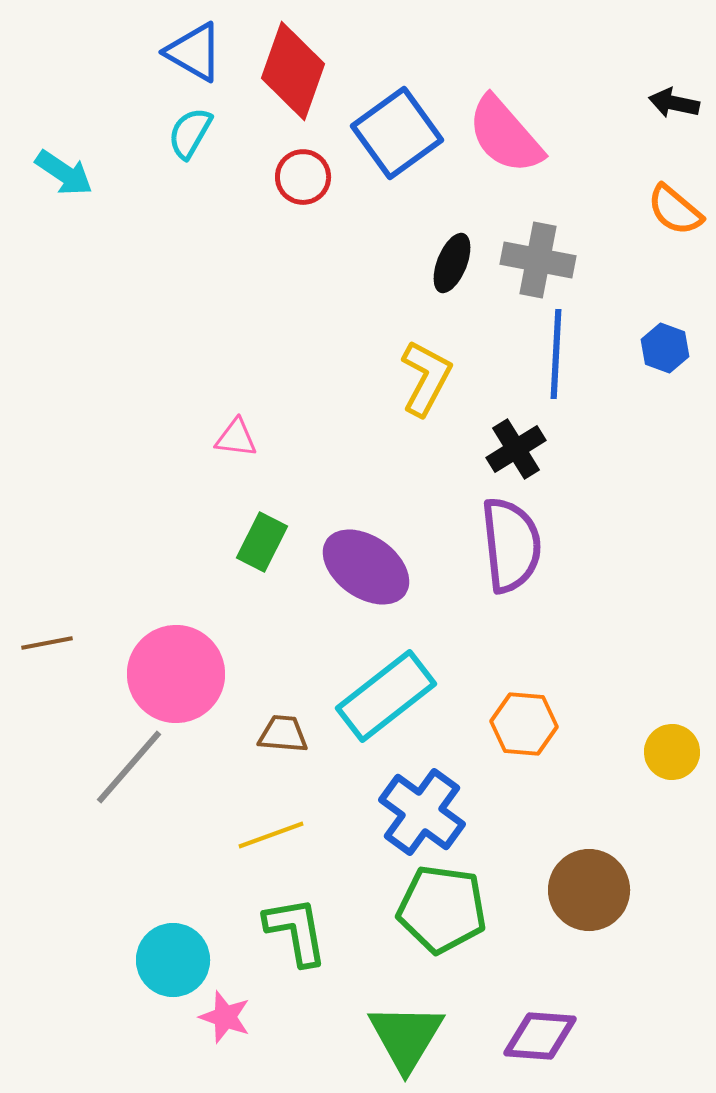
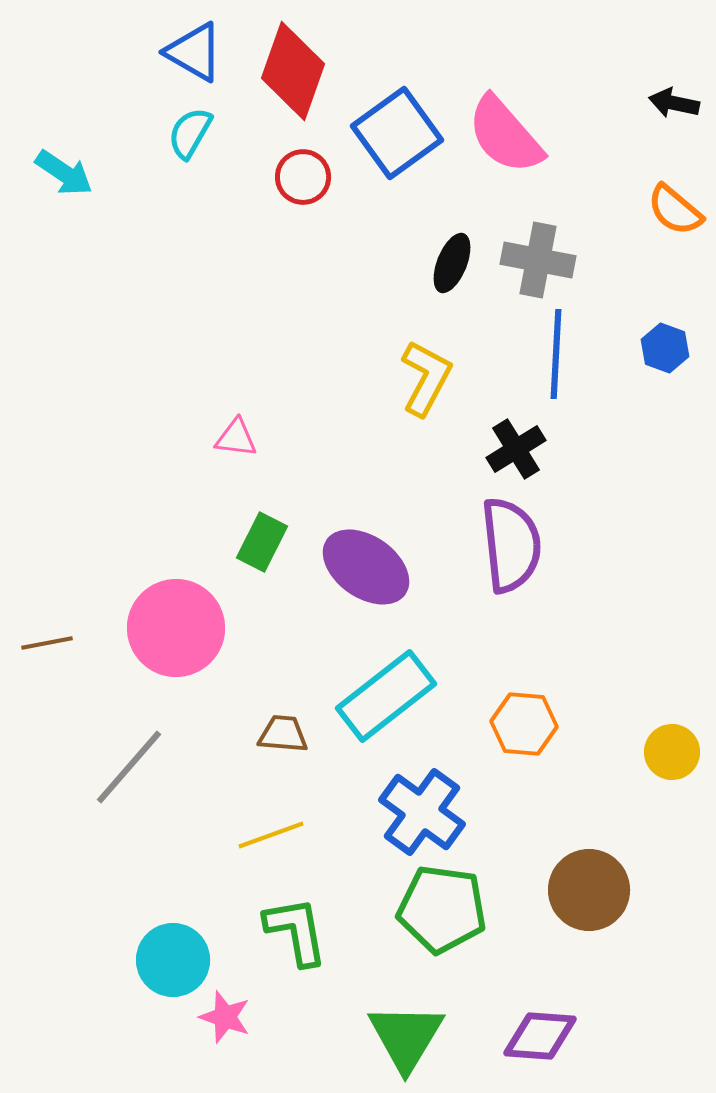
pink circle: moved 46 px up
